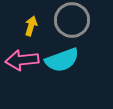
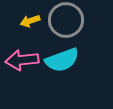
gray circle: moved 6 px left
yellow arrow: moved 1 px left, 5 px up; rotated 126 degrees counterclockwise
